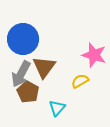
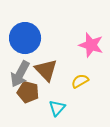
blue circle: moved 2 px right, 1 px up
pink star: moved 3 px left, 10 px up
brown triangle: moved 2 px right, 3 px down; rotated 20 degrees counterclockwise
gray arrow: moved 1 px left
brown pentagon: rotated 15 degrees counterclockwise
